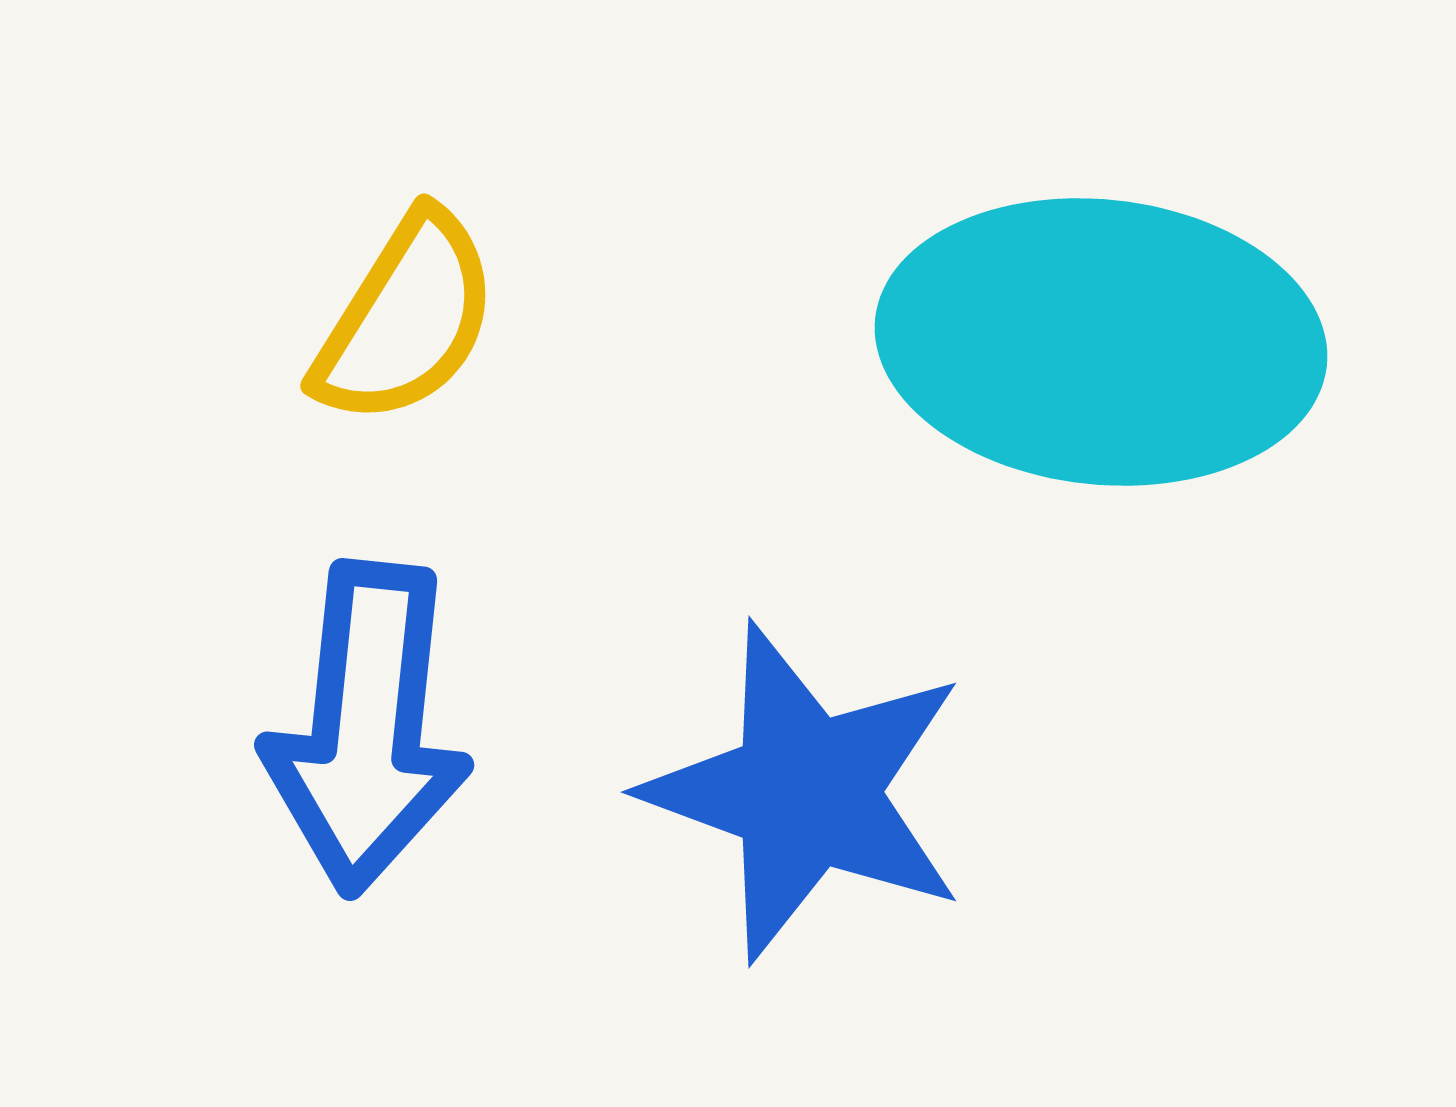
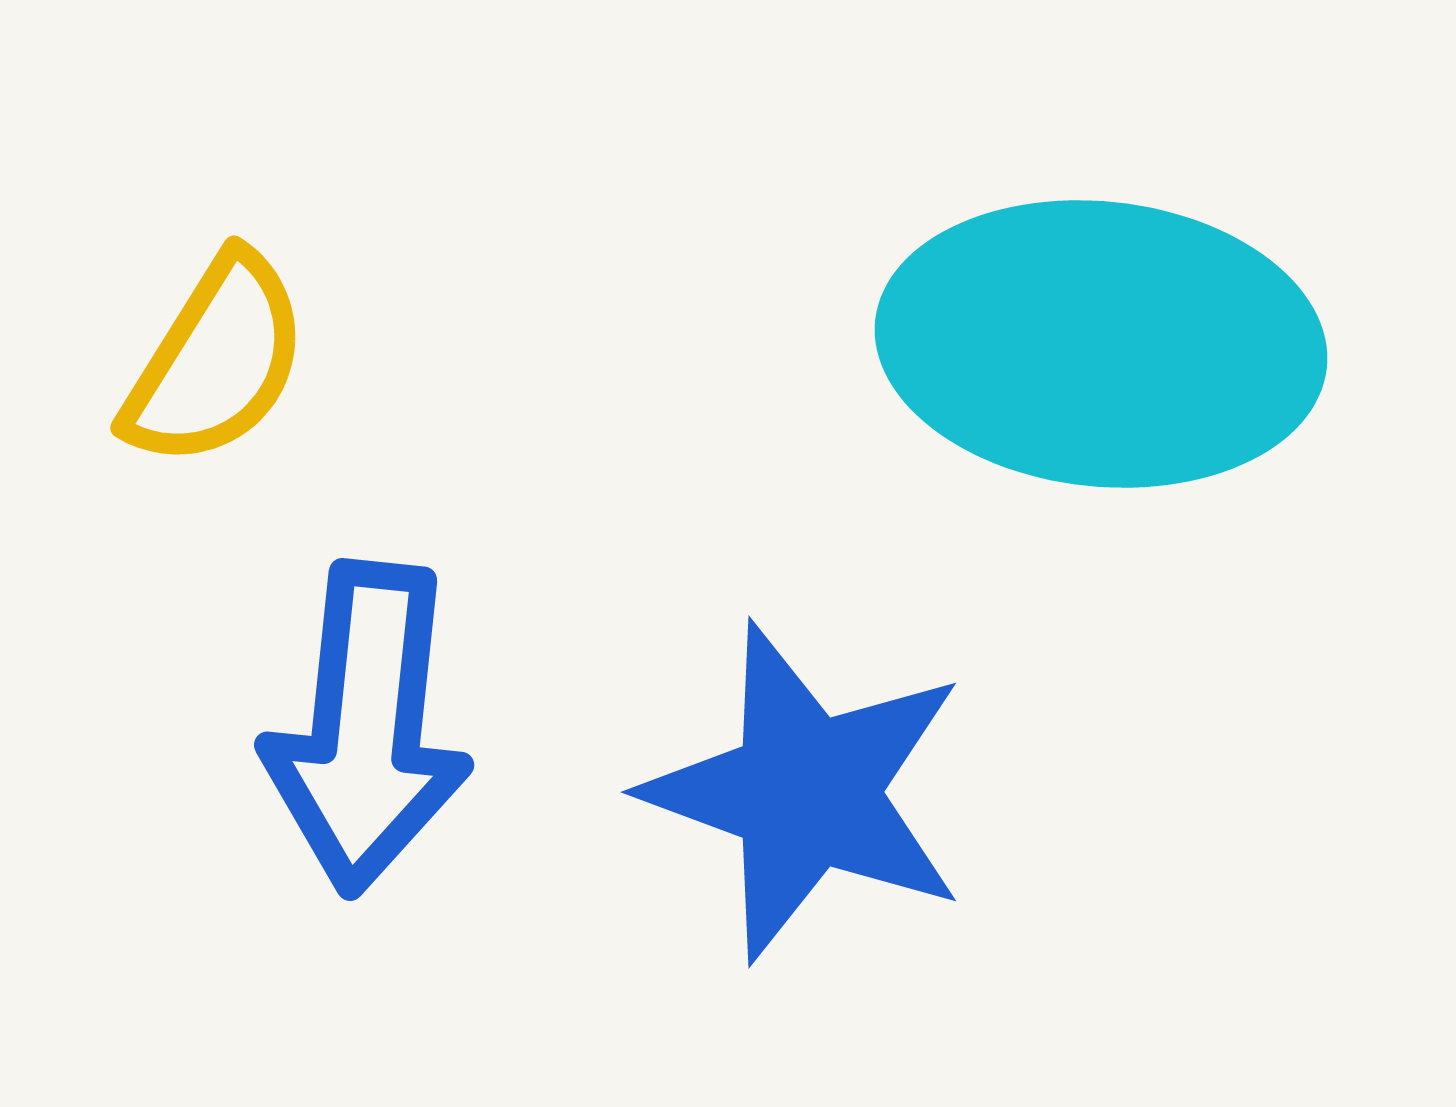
yellow semicircle: moved 190 px left, 42 px down
cyan ellipse: moved 2 px down
